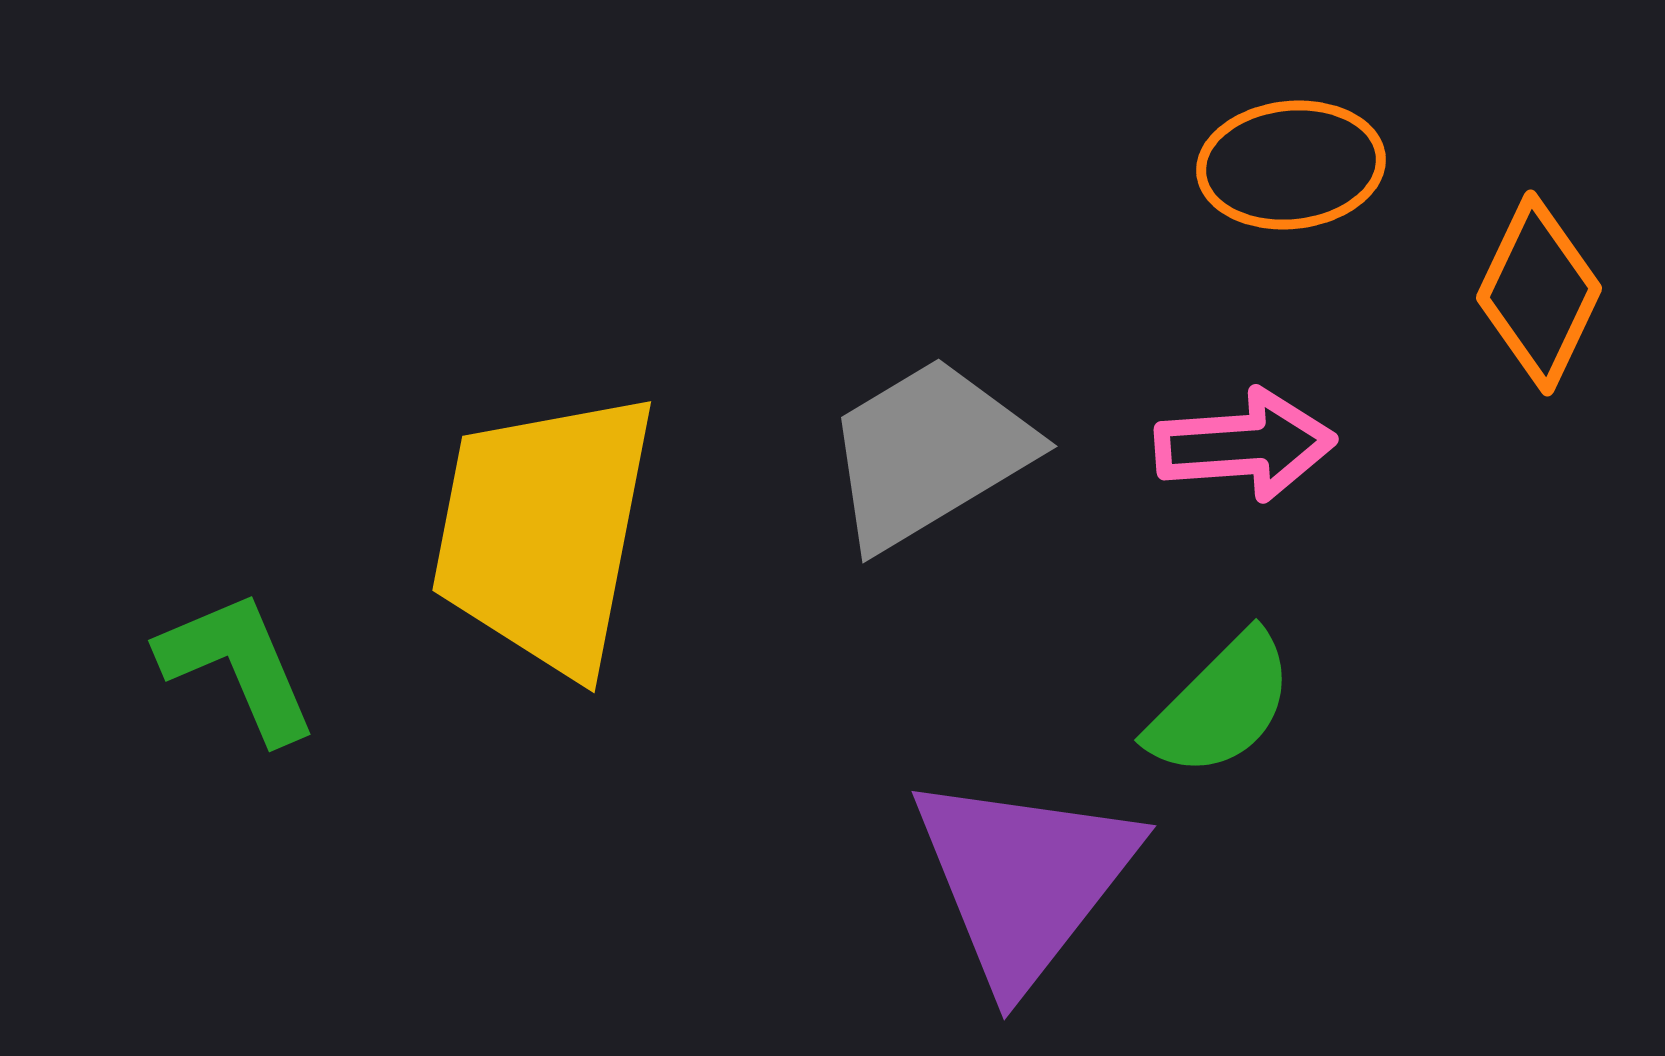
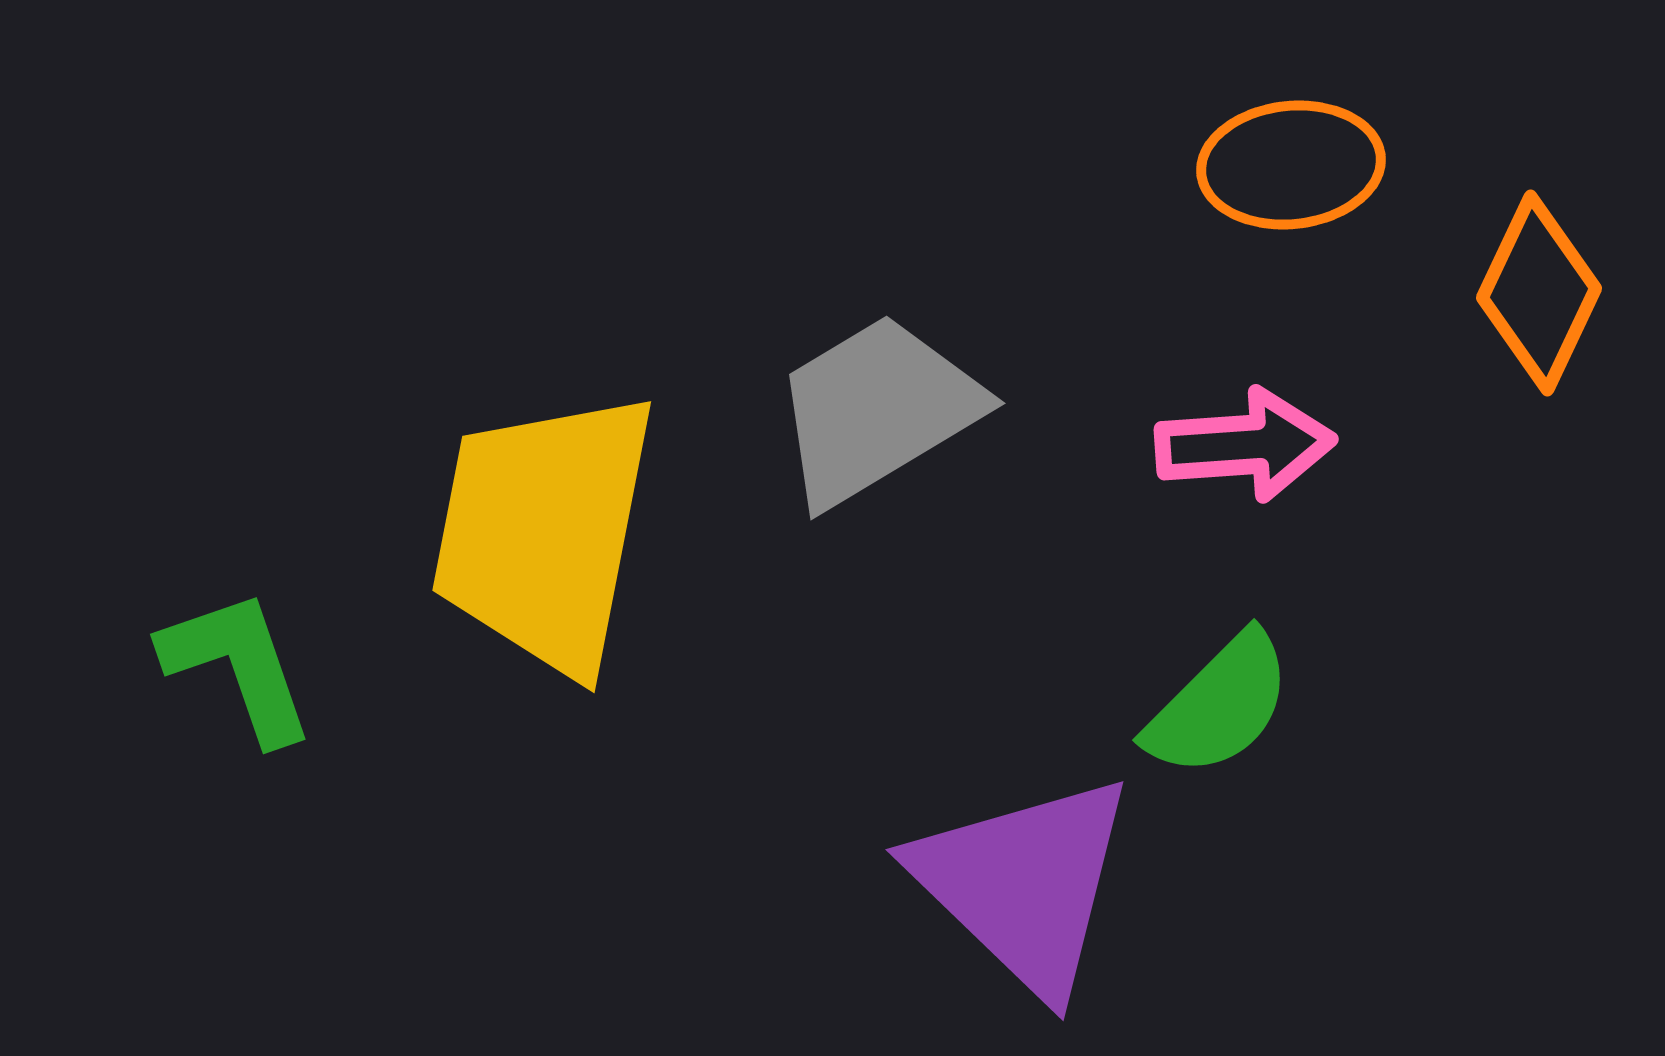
gray trapezoid: moved 52 px left, 43 px up
green L-shape: rotated 4 degrees clockwise
green semicircle: moved 2 px left
purple triangle: moved 5 px down; rotated 24 degrees counterclockwise
